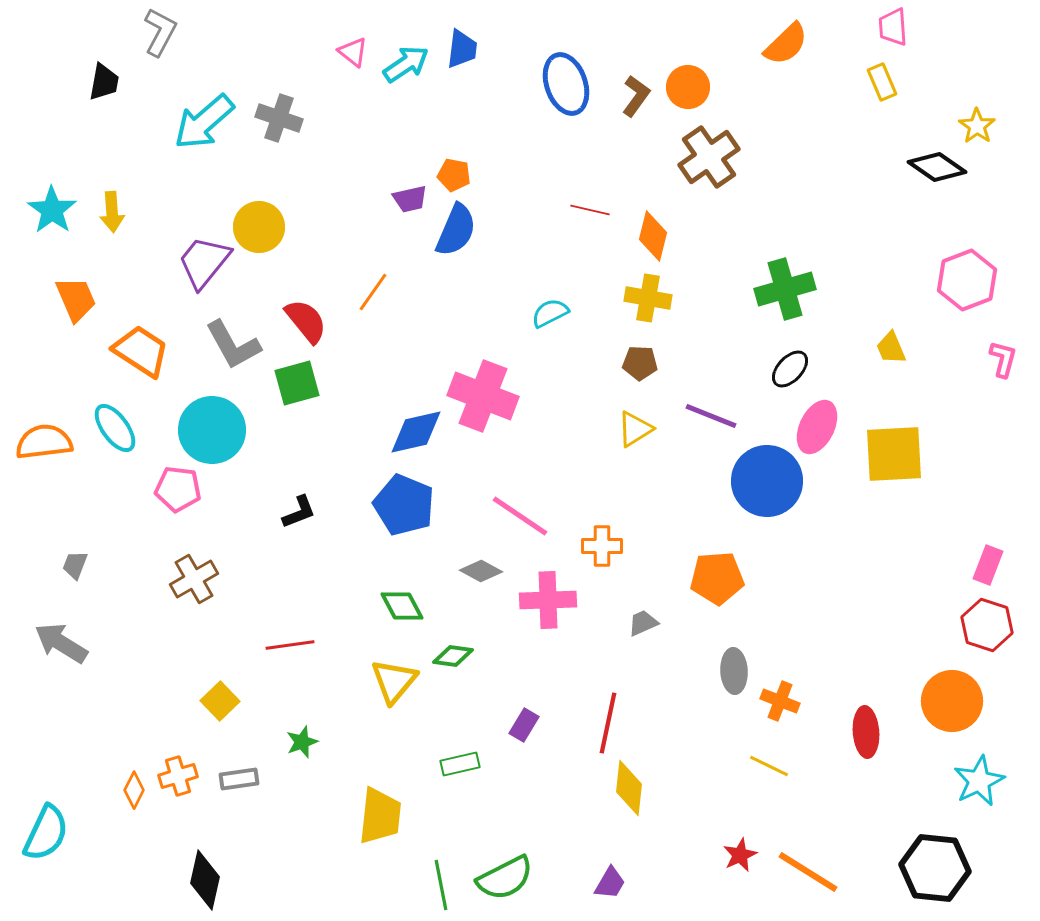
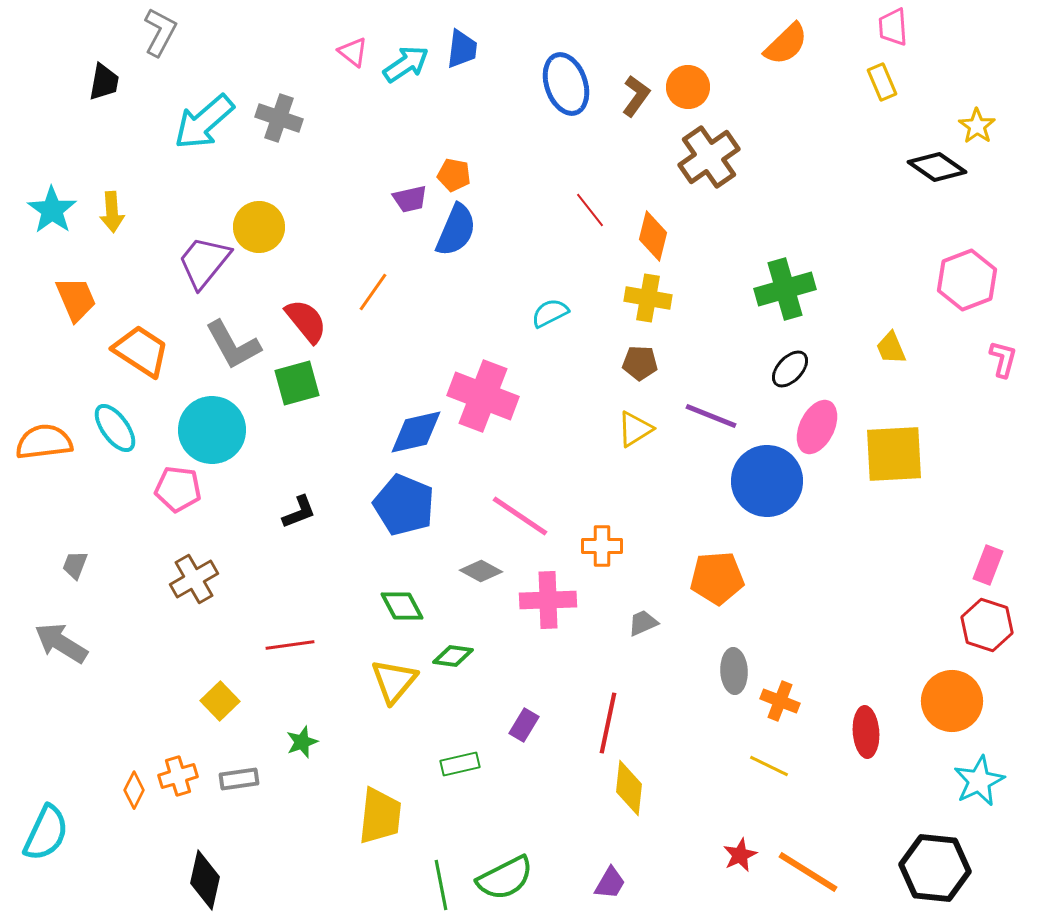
red line at (590, 210): rotated 39 degrees clockwise
